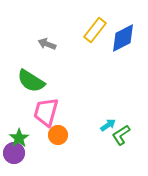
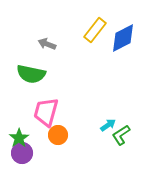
green semicircle: moved 7 px up; rotated 20 degrees counterclockwise
purple circle: moved 8 px right
